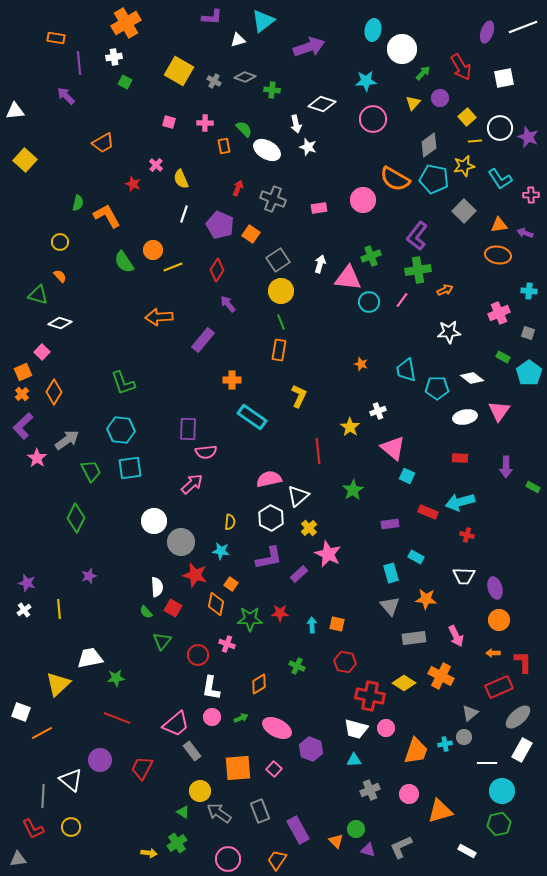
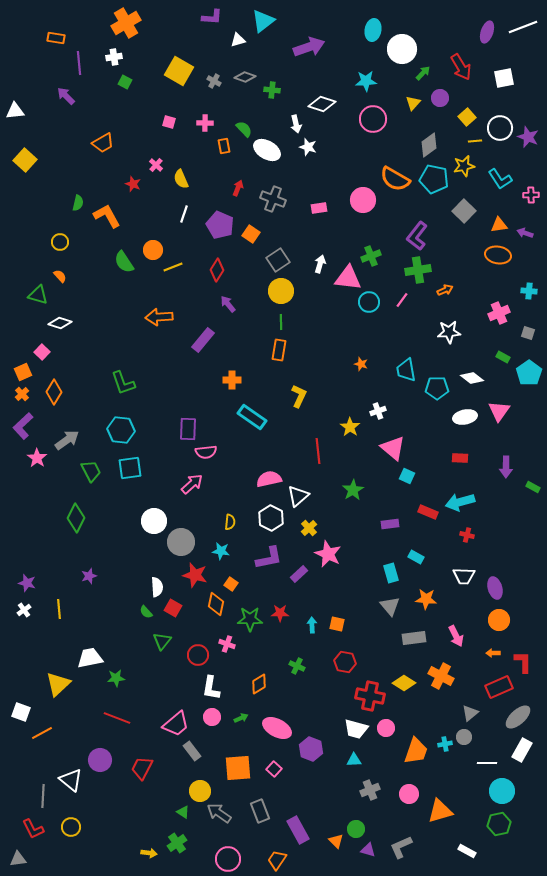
green line at (281, 322): rotated 21 degrees clockwise
